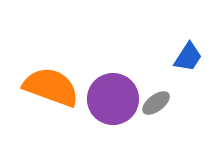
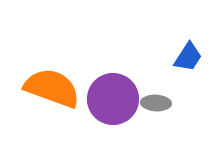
orange semicircle: moved 1 px right, 1 px down
gray ellipse: rotated 40 degrees clockwise
